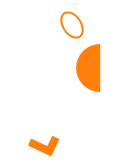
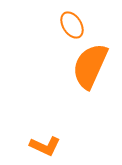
orange semicircle: moved 2 px up; rotated 24 degrees clockwise
